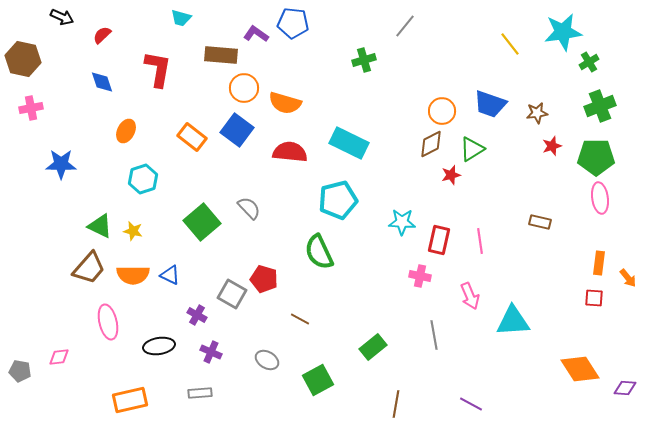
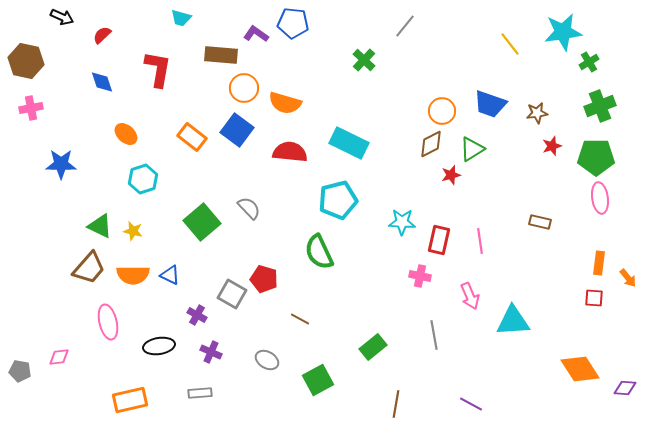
brown hexagon at (23, 59): moved 3 px right, 2 px down
green cross at (364, 60): rotated 30 degrees counterclockwise
orange ellipse at (126, 131): moved 3 px down; rotated 75 degrees counterclockwise
